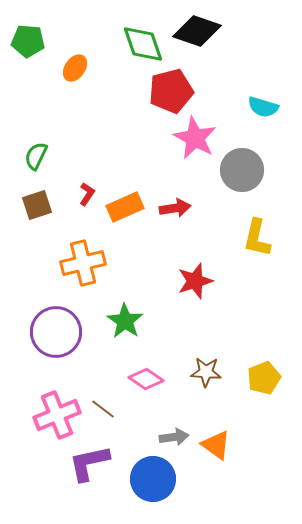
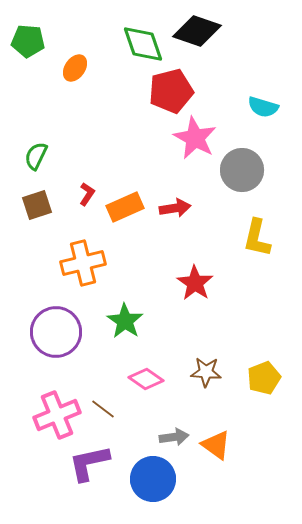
red star: moved 2 px down; rotated 21 degrees counterclockwise
